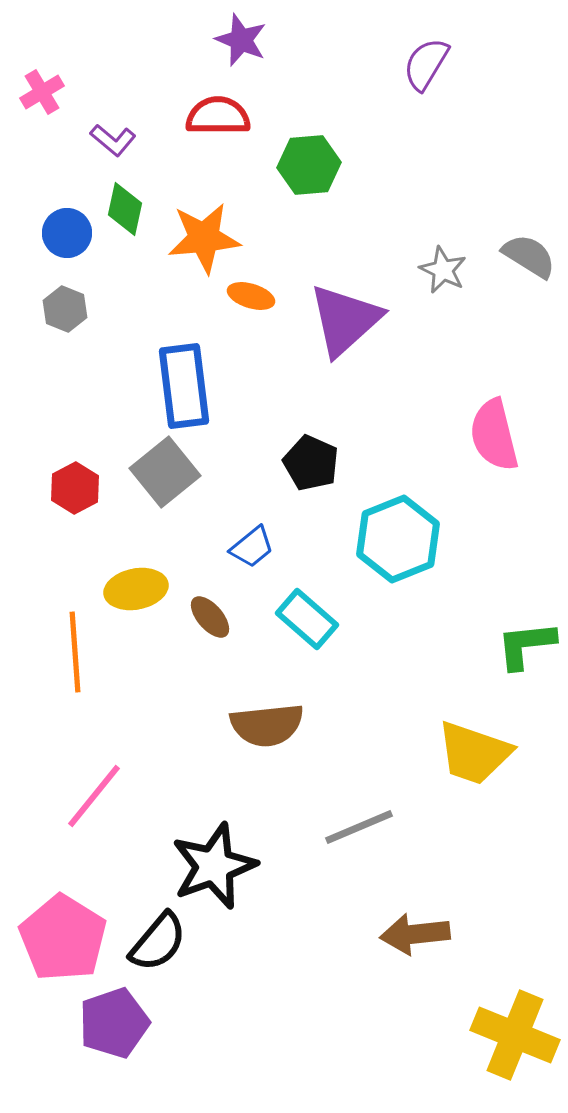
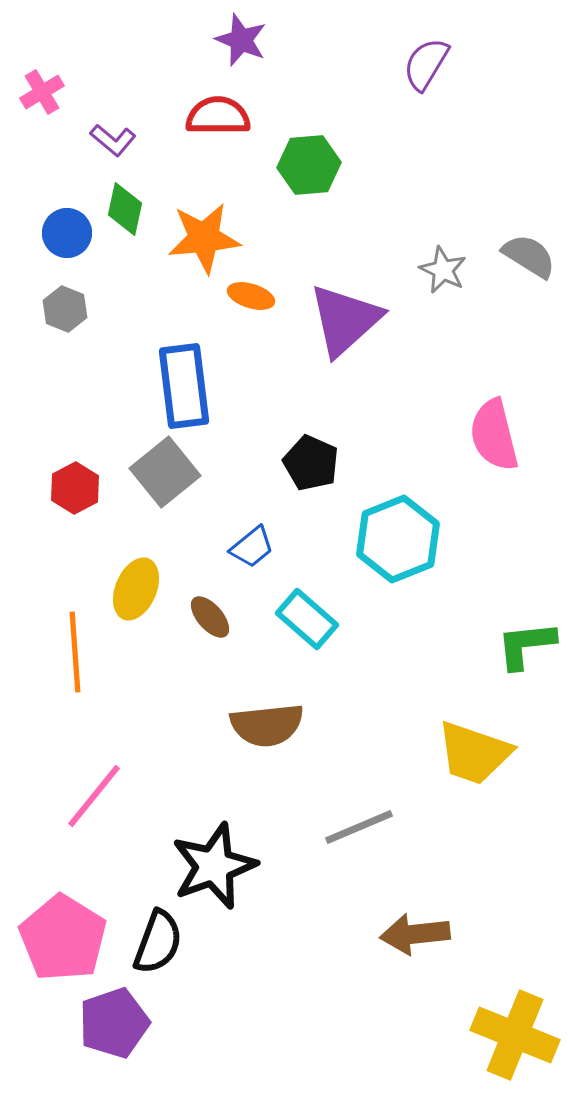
yellow ellipse: rotated 56 degrees counterclockwise
black semicircle: rotated 20 degrees counterclockwise
